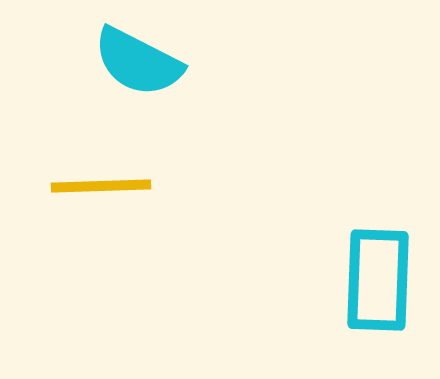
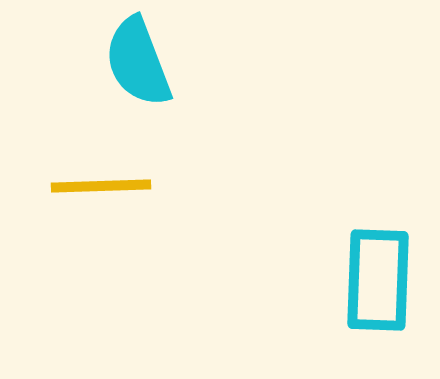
cyan semicircle: rotated 42 degrees clockwise
